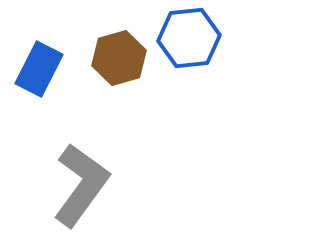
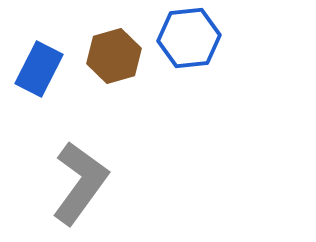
brown hexagon: moved 5 px left, 2 px up
gray L-shape: moved 1 px left, 2 px up
